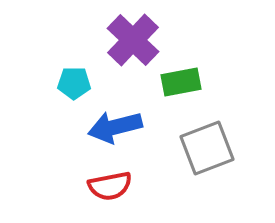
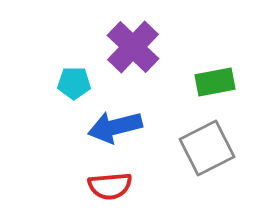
purple cross: moved 7 px down
green rectangle: moved 34 px right
gray square: rotated 6 degrees counterclockwise
red semicircle: rotated 6 degrees clockwise
